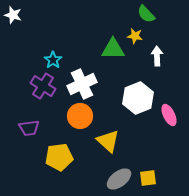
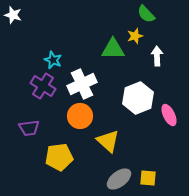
yellow star: rotated 28 degrees counterclockwise
cyan star: rotated 12 degrees counterclockwise
yellow square: rotated 12 degrees clockwise
